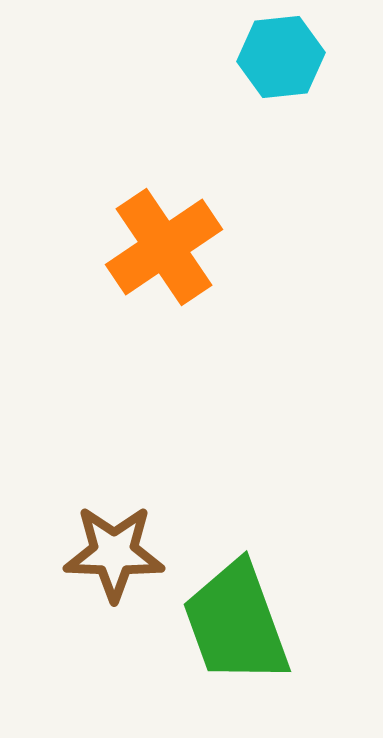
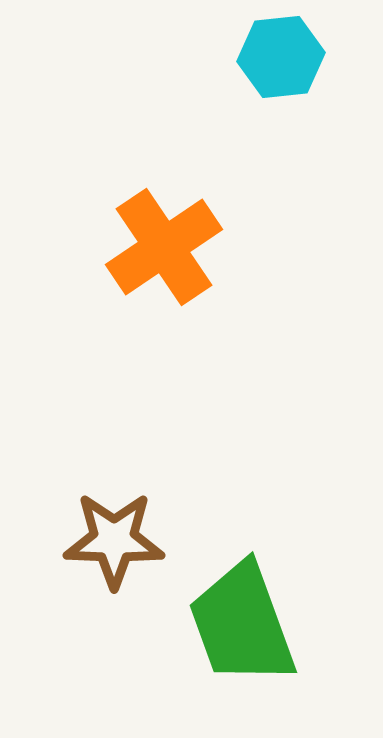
brown star: moved 13 px up
green trapezoid: moved 6 px right, 1 px down
